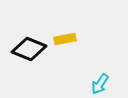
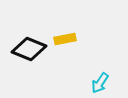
cyan arrow: moved 1 px up
